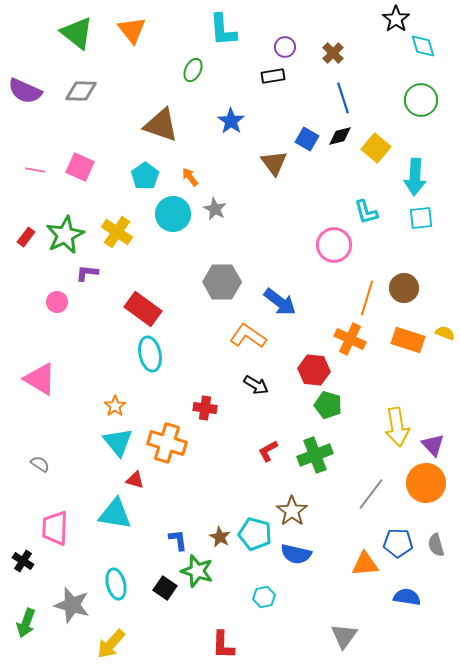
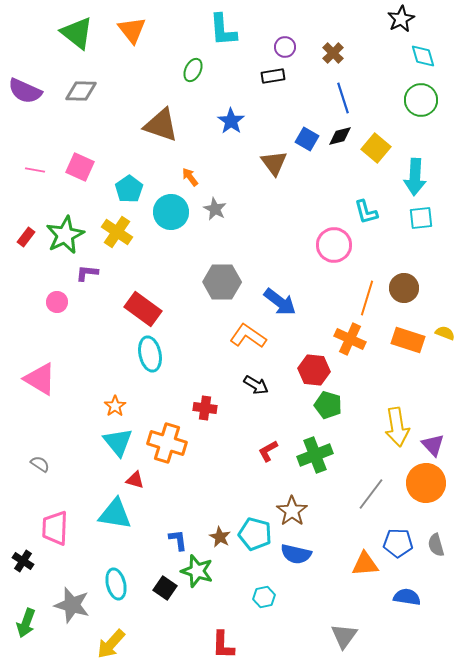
black star at (396, 19): moved 5 px right; rotated 8 degrees clockwise
cyan diamond at (423, 46): moved 10 px down
cyan pentagon at (145, 176): moved 16 px left, 13 px down
cyan circle at (173, 214): moved 2 px left, 2 px up
